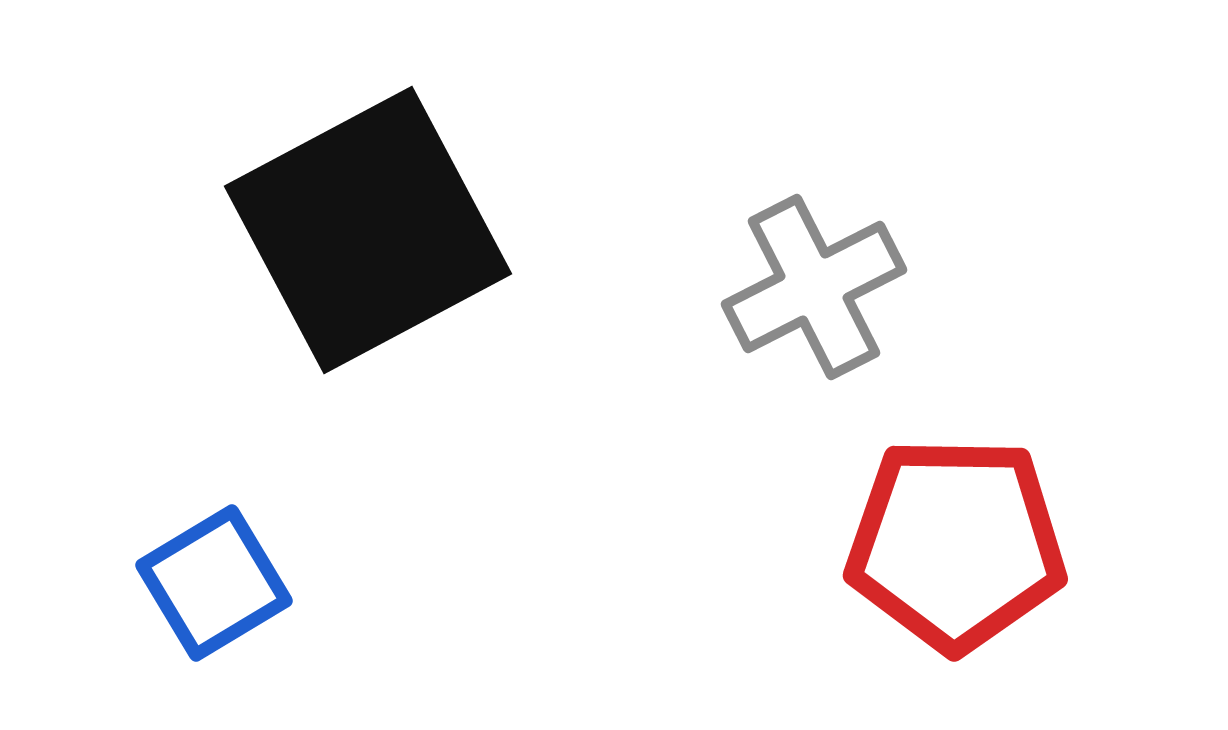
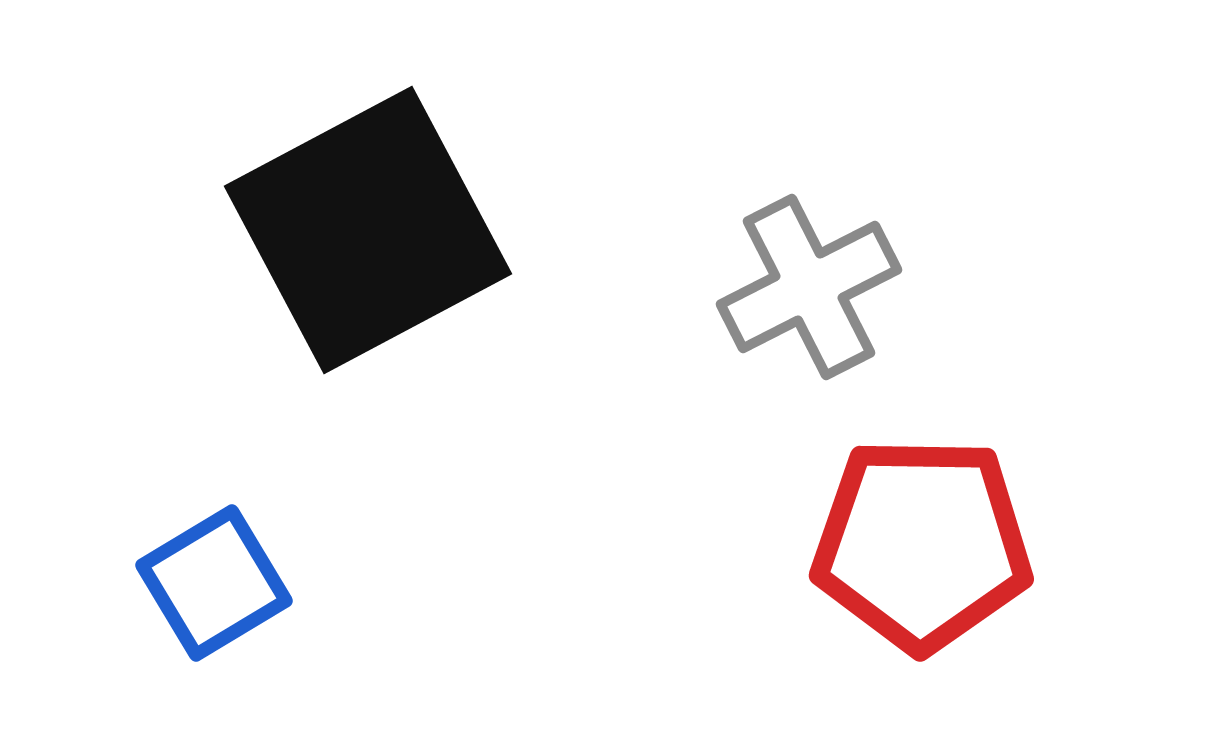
gray cross: moved 5 px left
red pentagon: moved 34 px left
